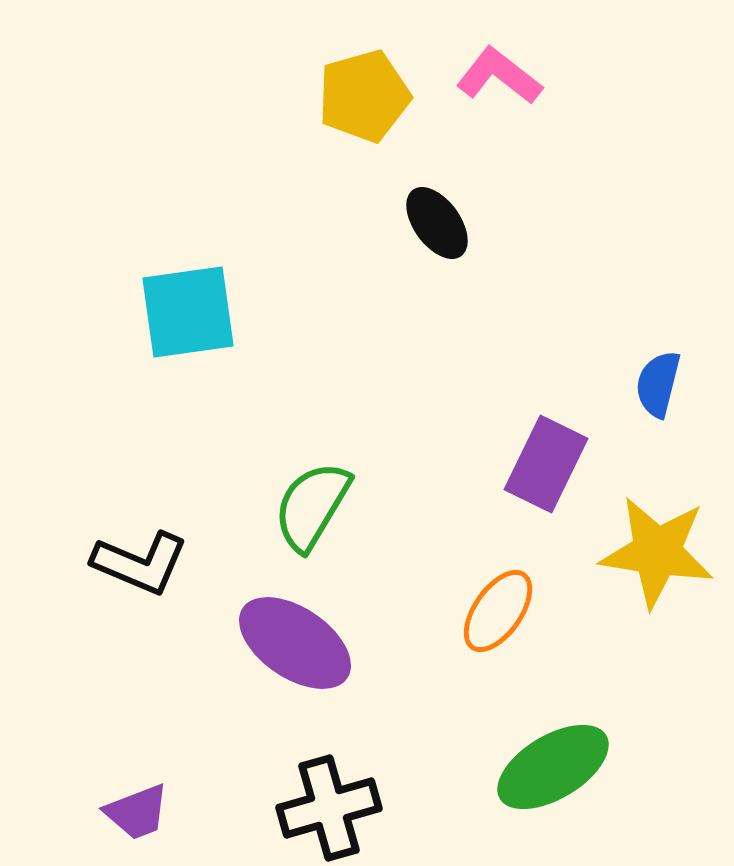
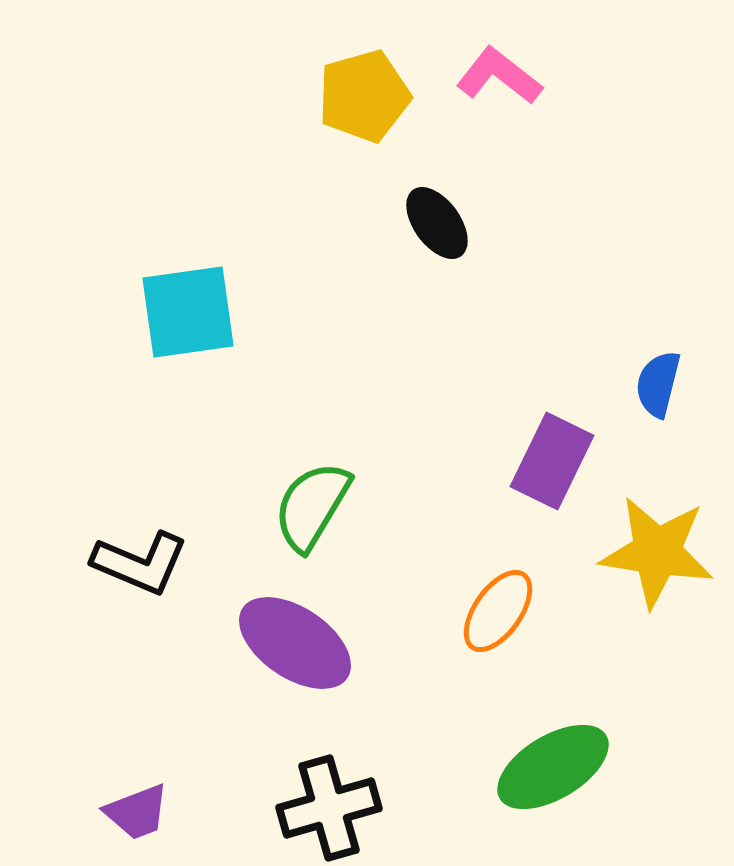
purple rectangle: moved 6 px right, 3 px up
